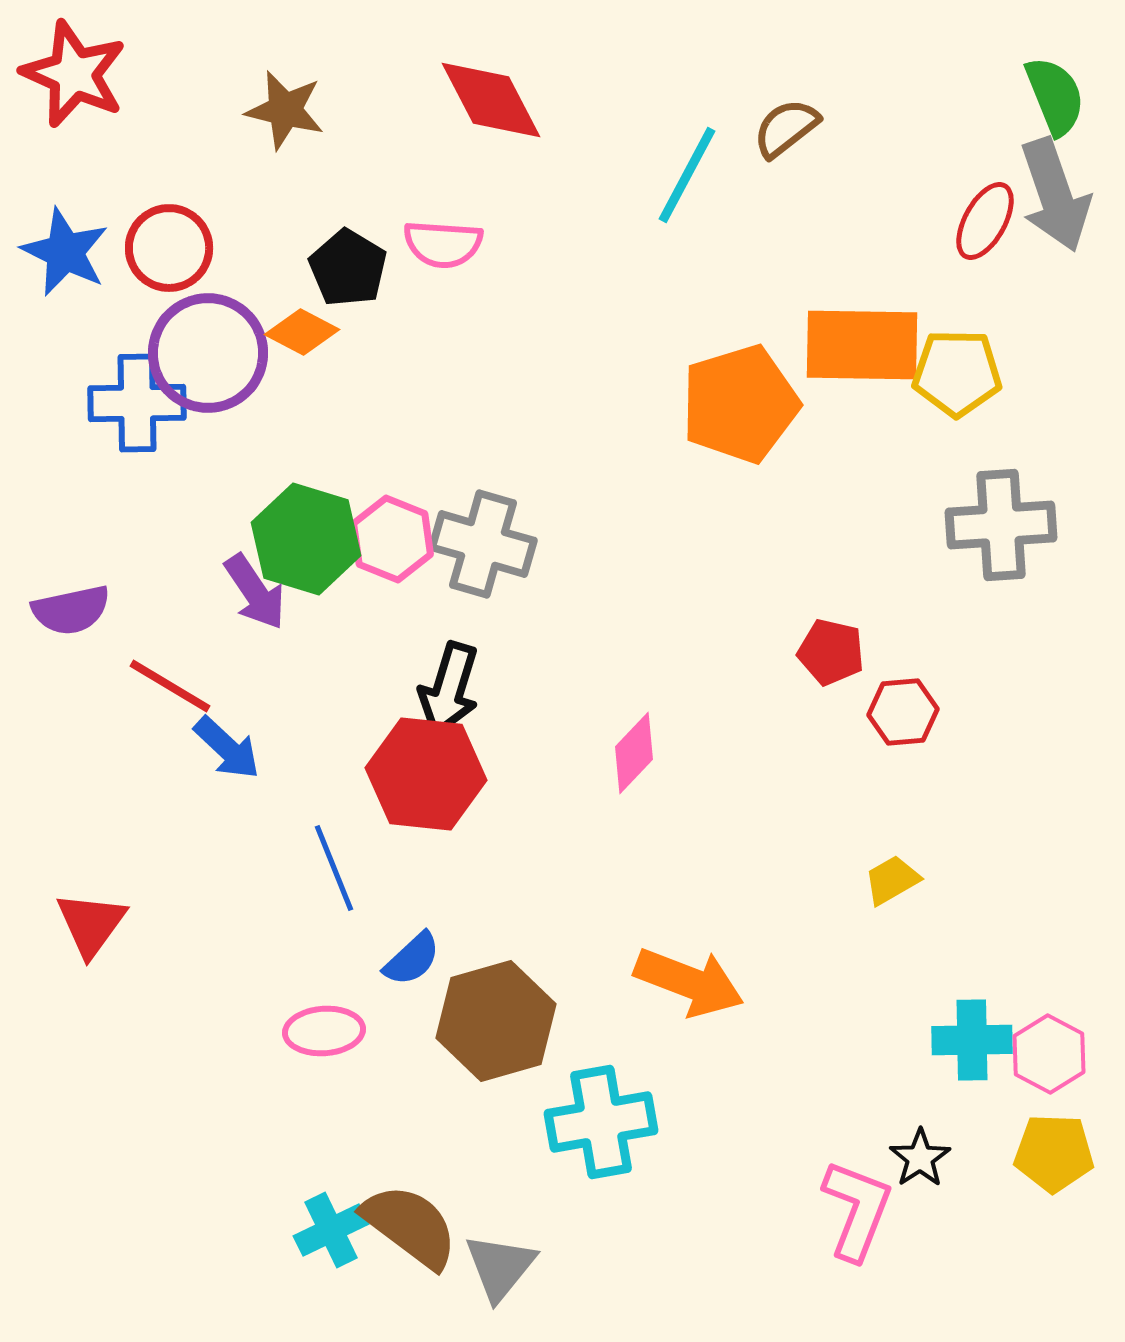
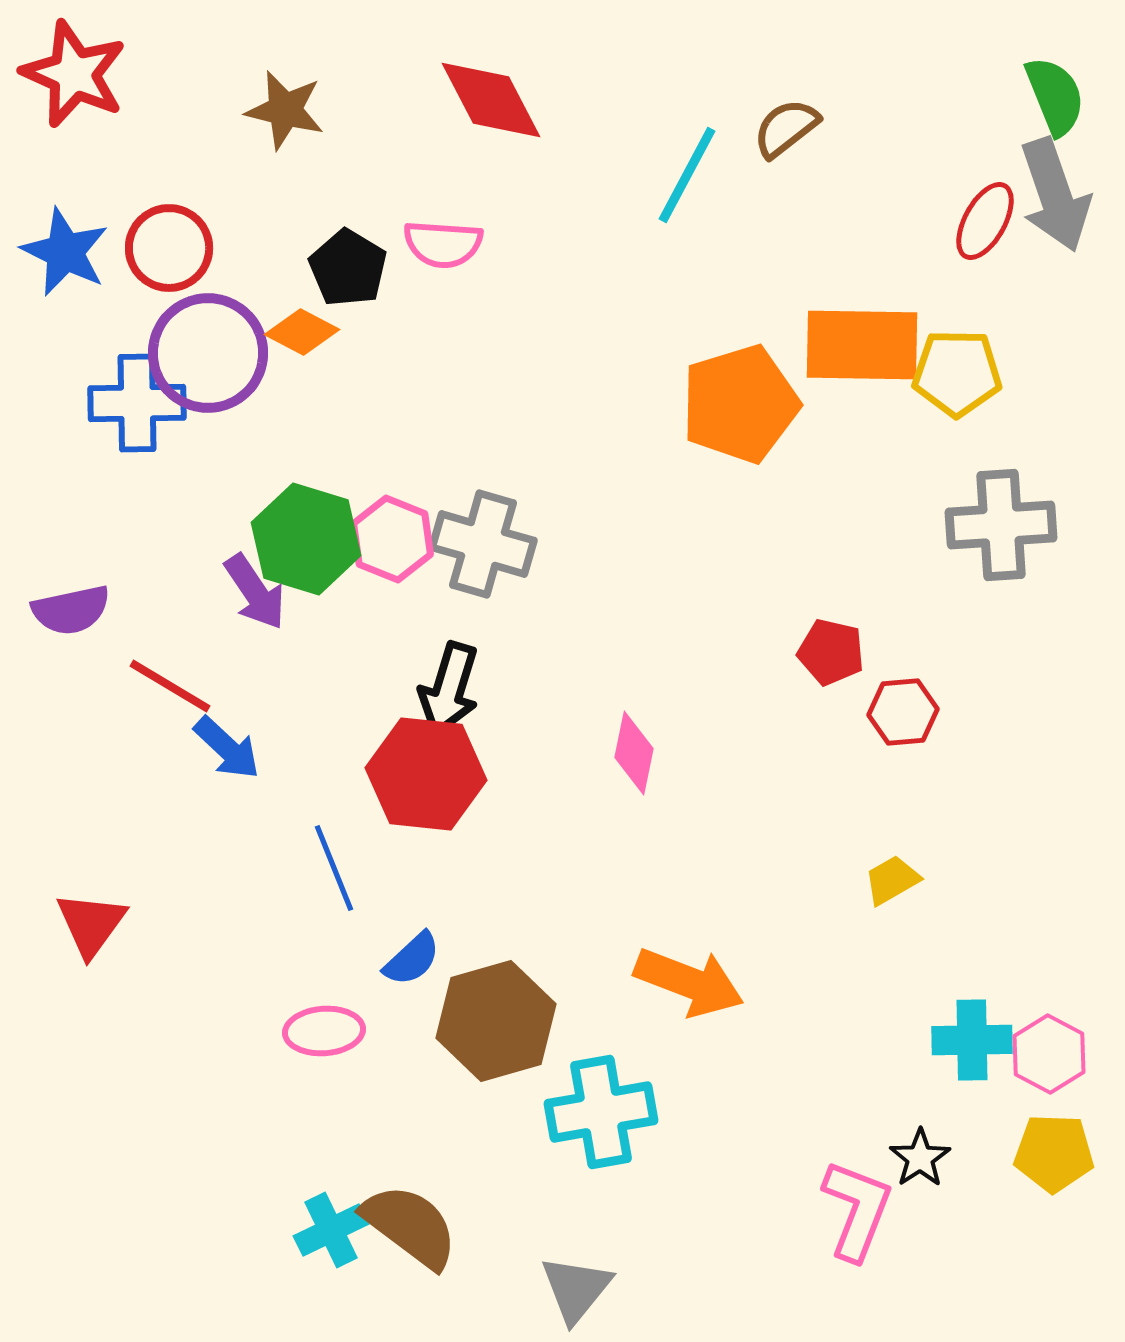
pink diamond at (634, 753): rotated 32 degrees counterclockwise
cyan cross at (601, 1122): moved 10 px up
gray triangle at (500, 1267): moved 76 px right, 22 px down
